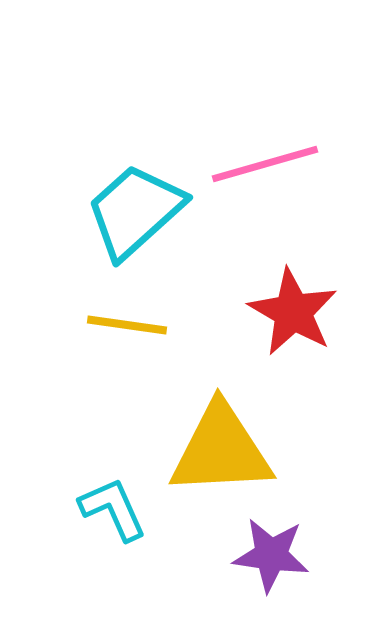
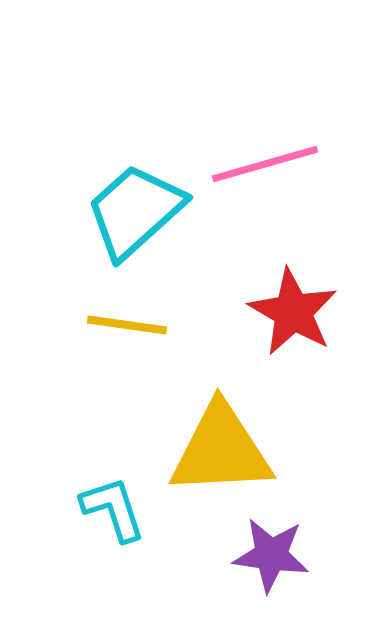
cyan L-shape: rotated 6 degrees clockwise
